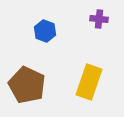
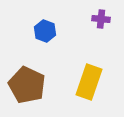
purple cross: moved 2 px right
